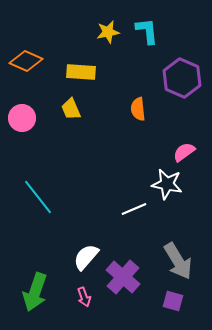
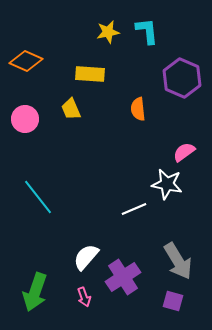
yellow rectangle: moved 9 px right, 2 px down
pink circle: moved 3 px right, 1 px down
purple cross: rotated 16 degrees clockwise
